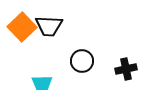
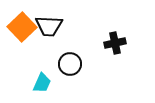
black circle: moved 12 px left, 3 px down
black cross: moved 11 px left, 26 px up
cyan trapezoid: rotated 65 degrees counterclockwise
